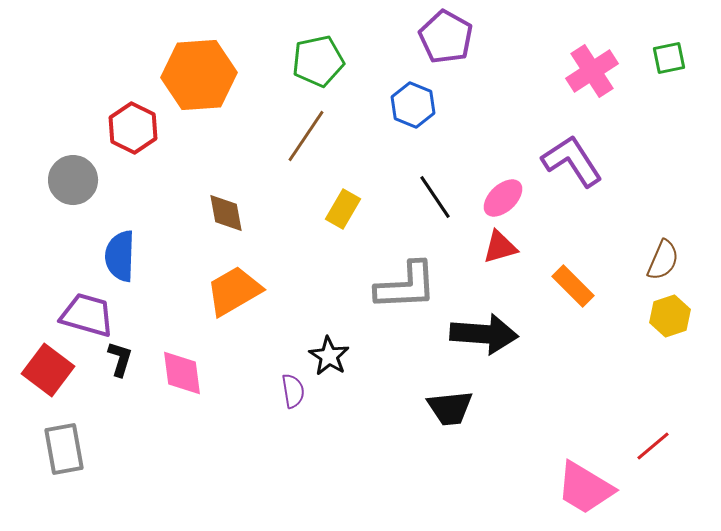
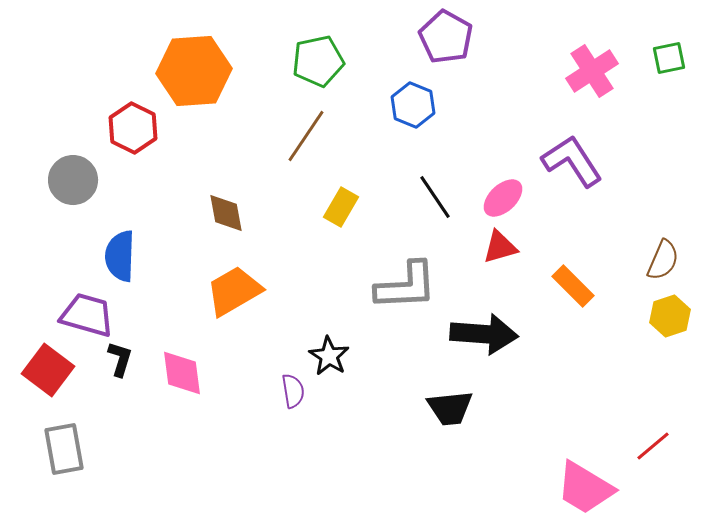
orange hexagon: moved 5 px left, 4 px up
yellow rectangle: moved 2 px left, 2 px up
